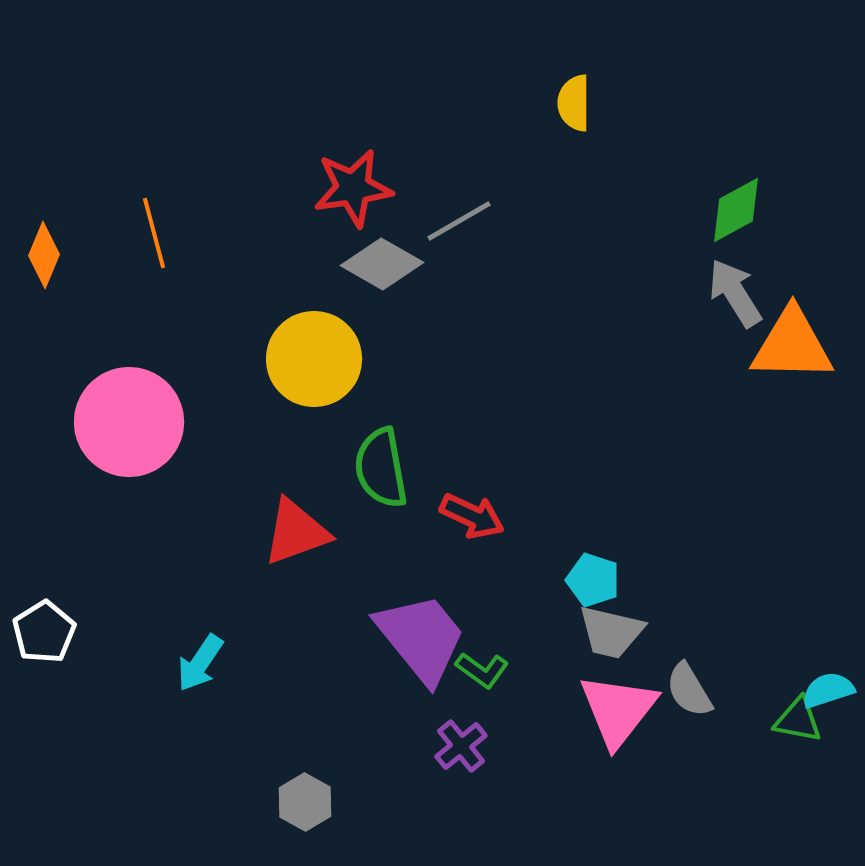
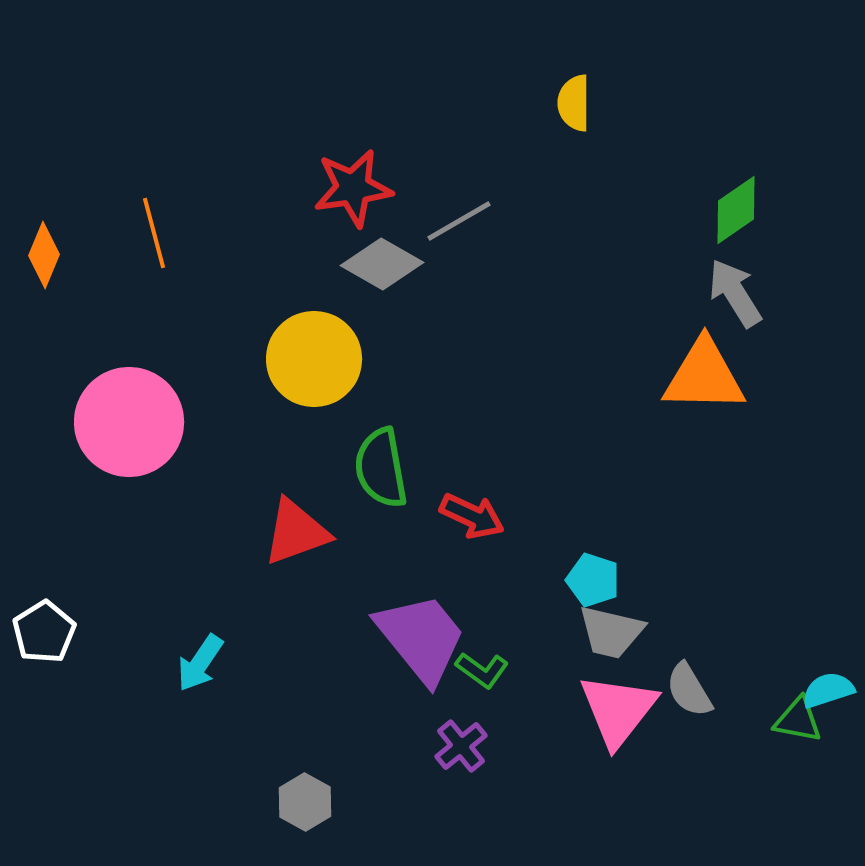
green diamond: rotated 6 degrees counterclockwise
orange triangle: moved 88 px left, 31 px down
